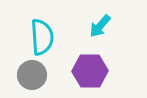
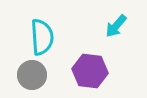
cyan arrow: moved 16 px right
purple hexagon: rotated 8 degrees clockwise
